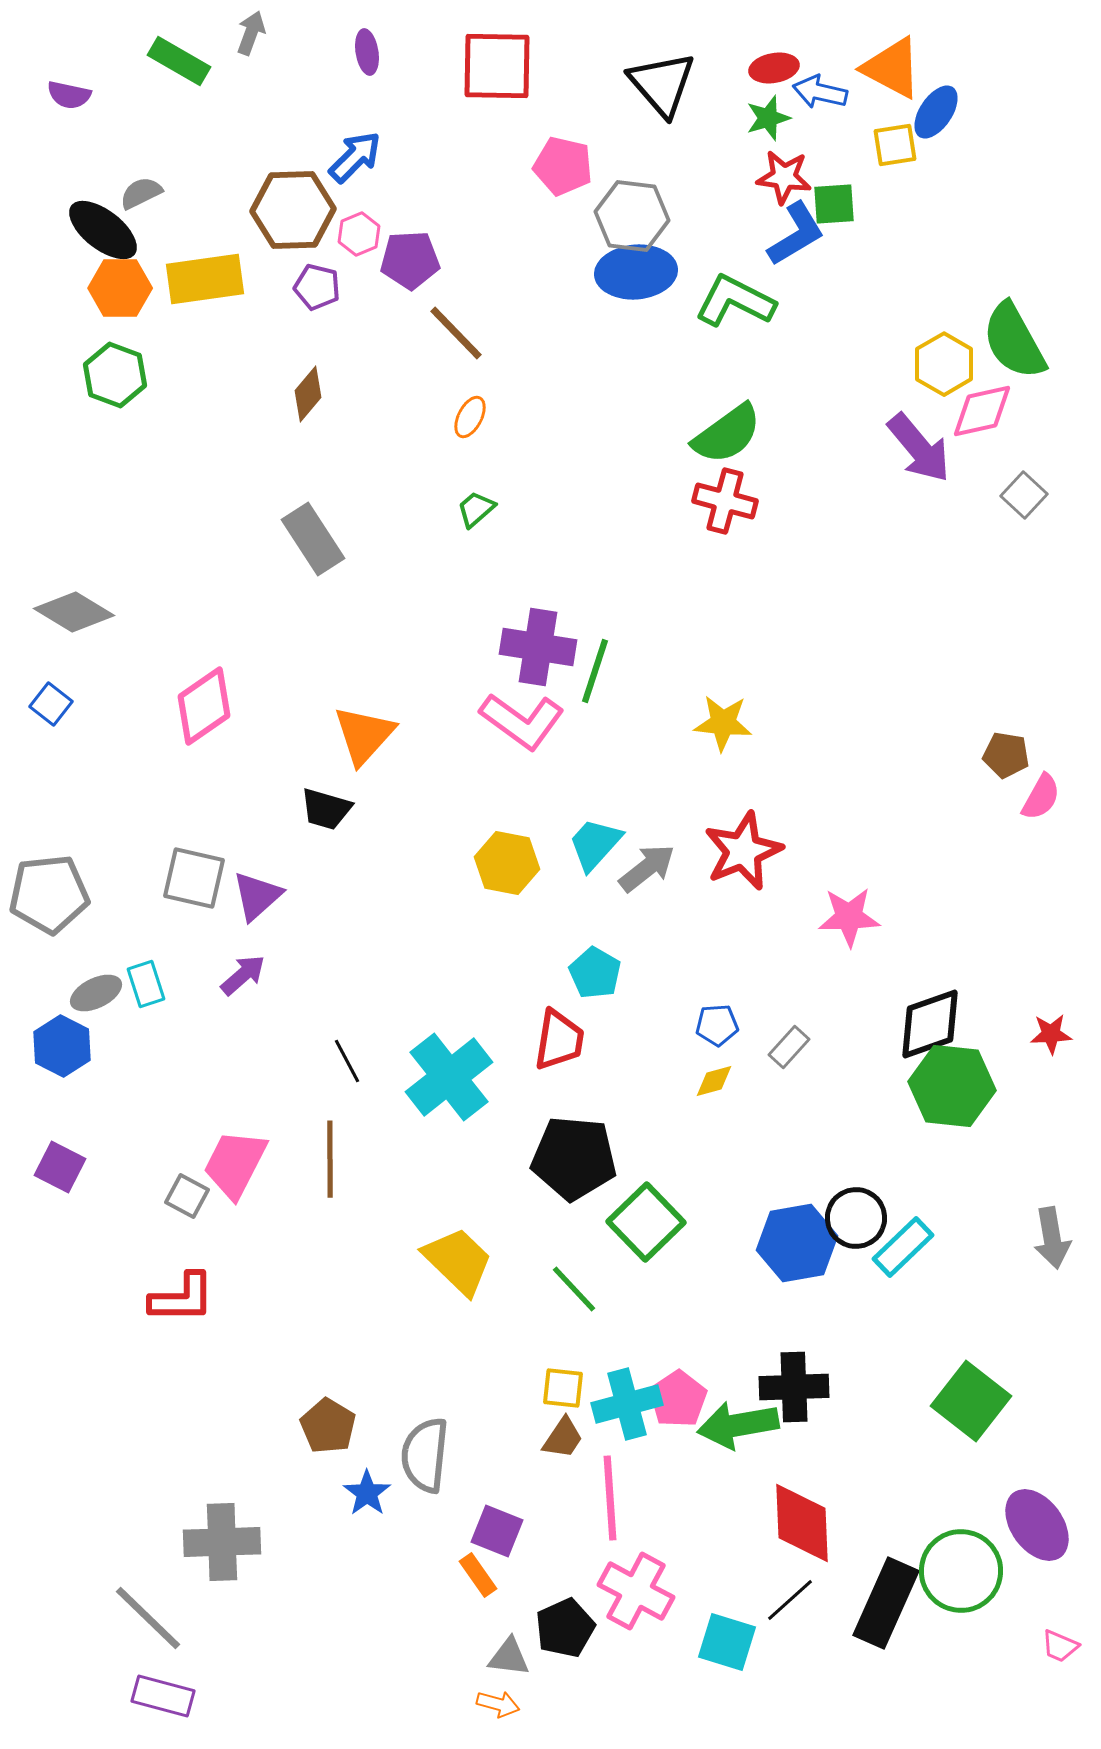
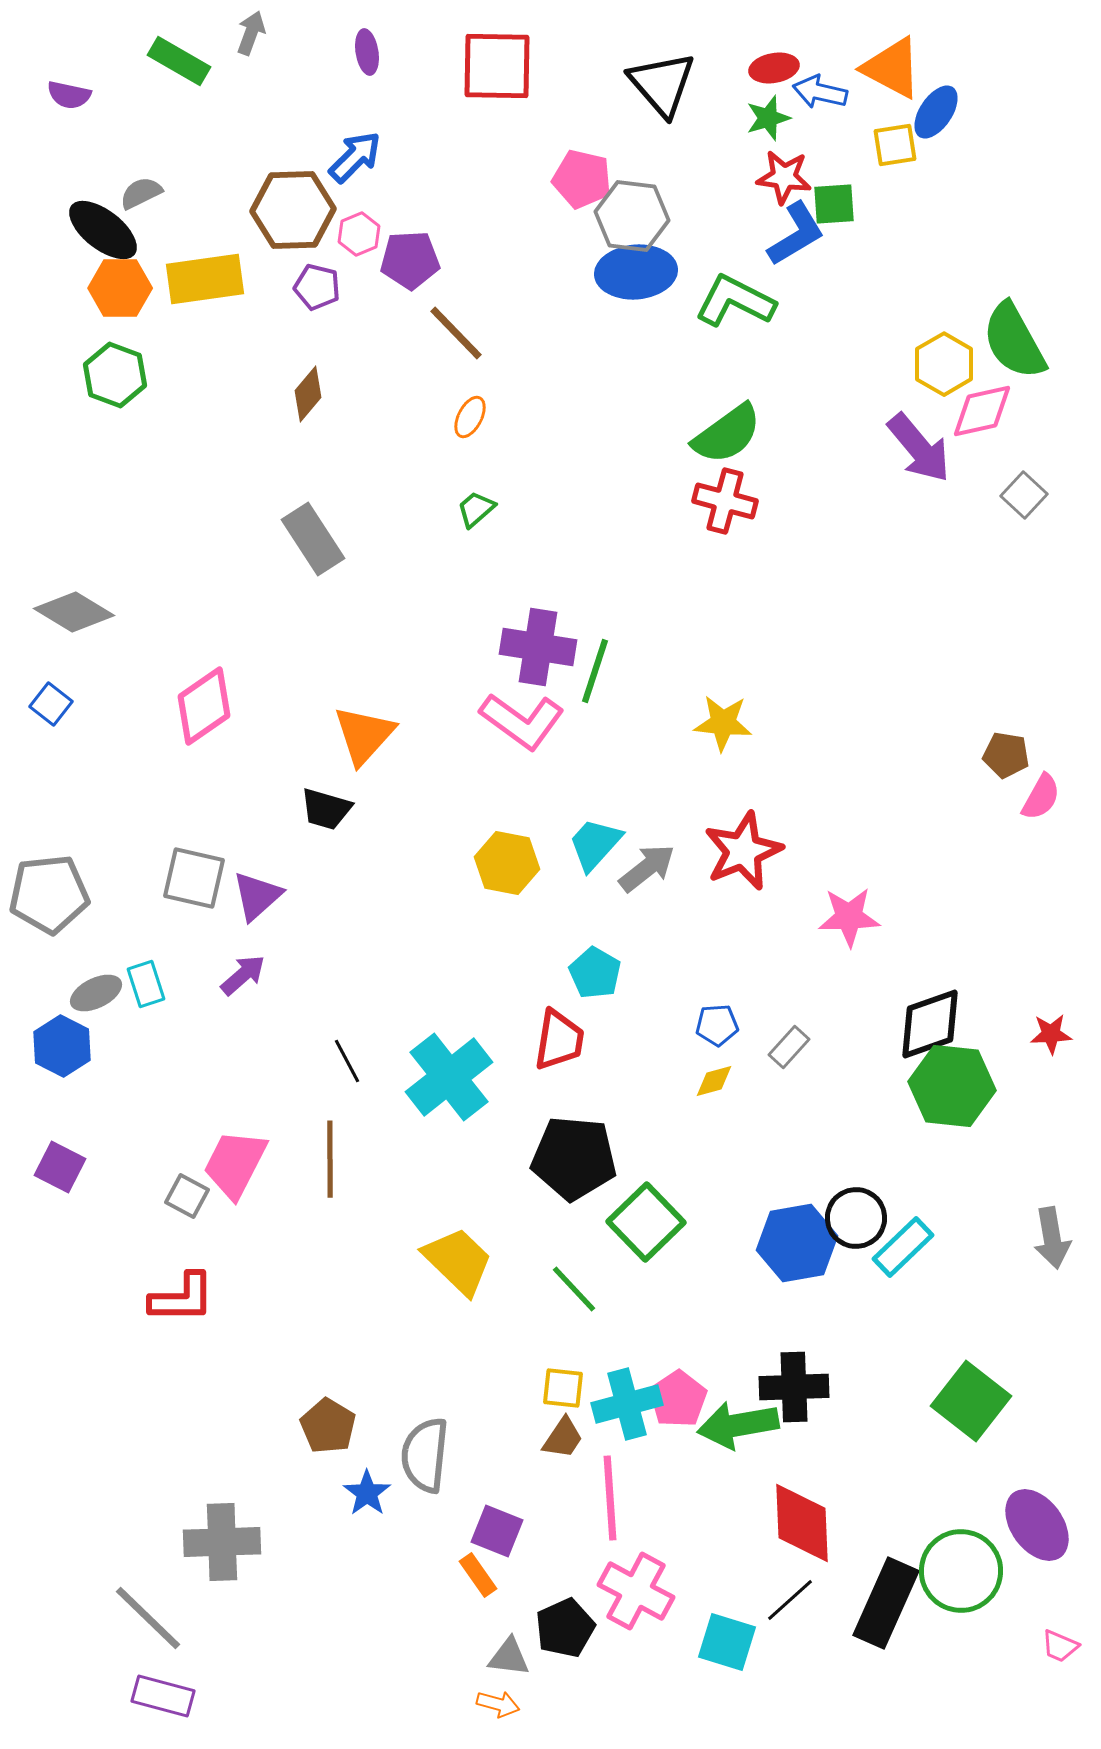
pink pentagon at (563, 166): moved 19 px right, 13 px down
